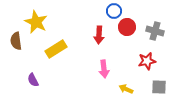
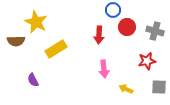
blue circle: moved 1 px left, 1 px up
brown semicircle: rotated 84 degrees counterclockwise
